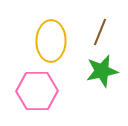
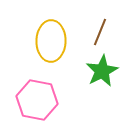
green star: rotated 16 degrees counterclockwise
pink hexagon: moved 9 px down; rotated 12 degrees clockwise
